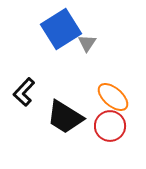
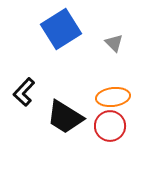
gray triangle: moved 27 px right; rotated 18 degrees counterclockwise
orange ellipse: rotated 48 degrees counterclockwise
